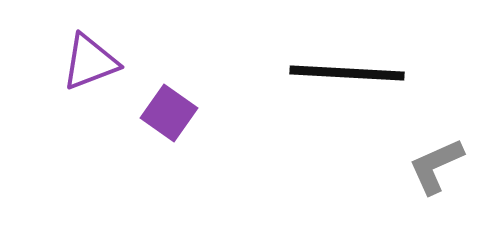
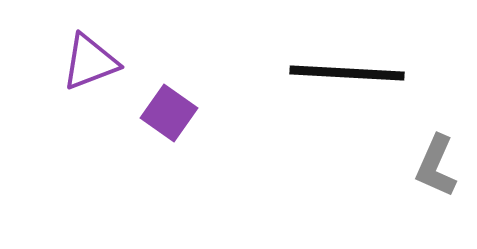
gray L-shape: rotated 42 degrees counterclockwise
